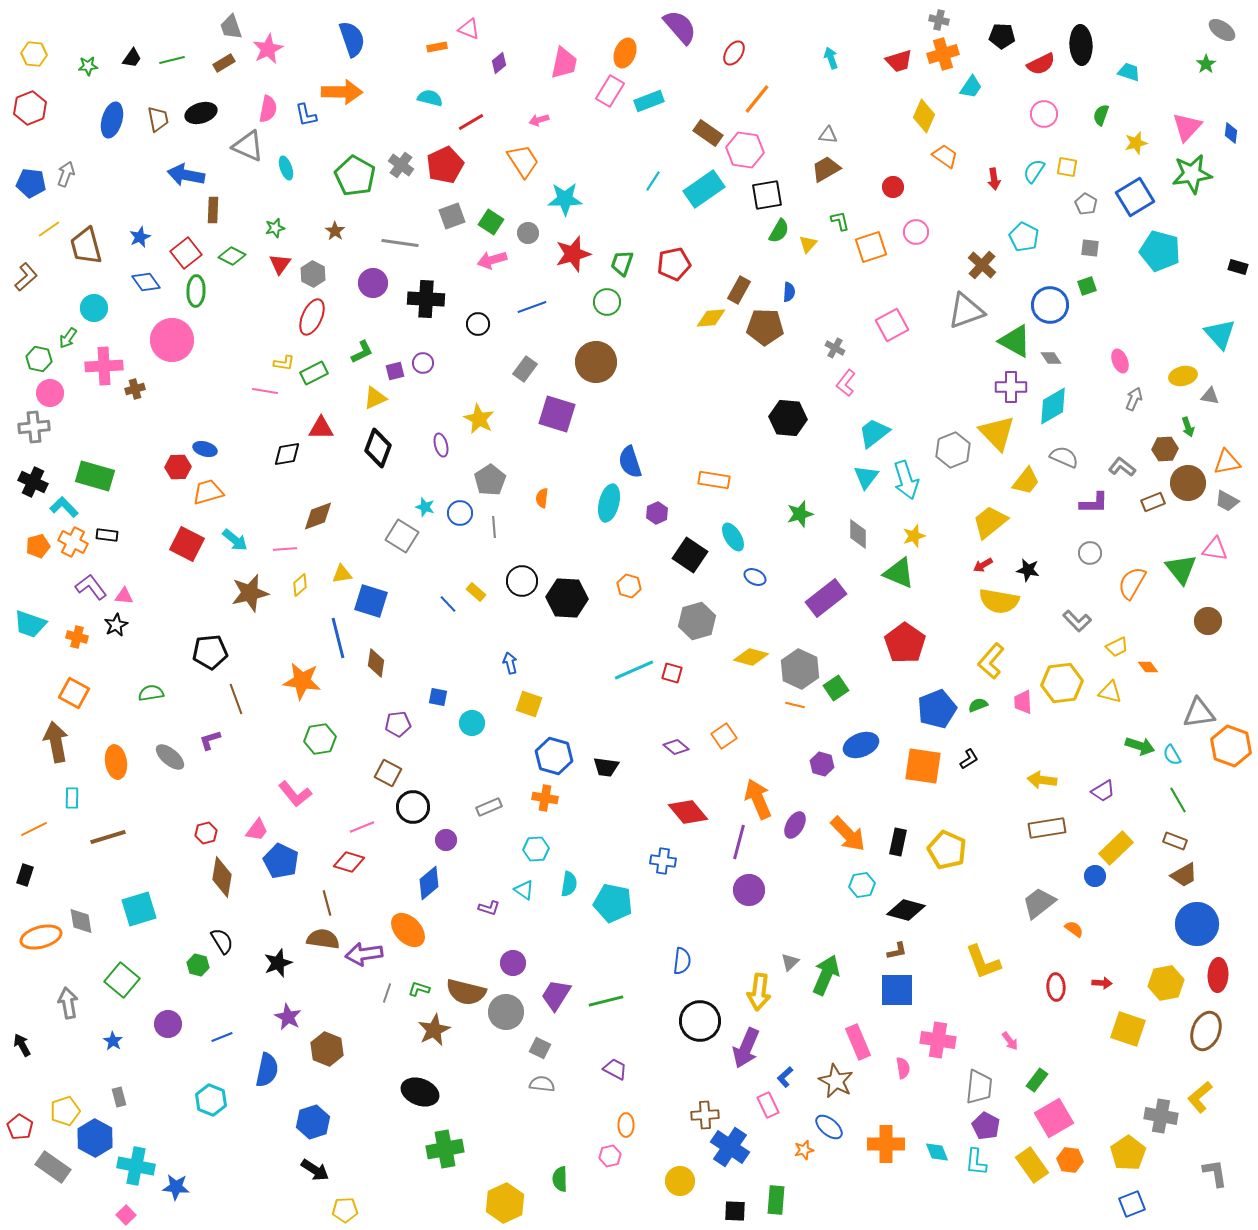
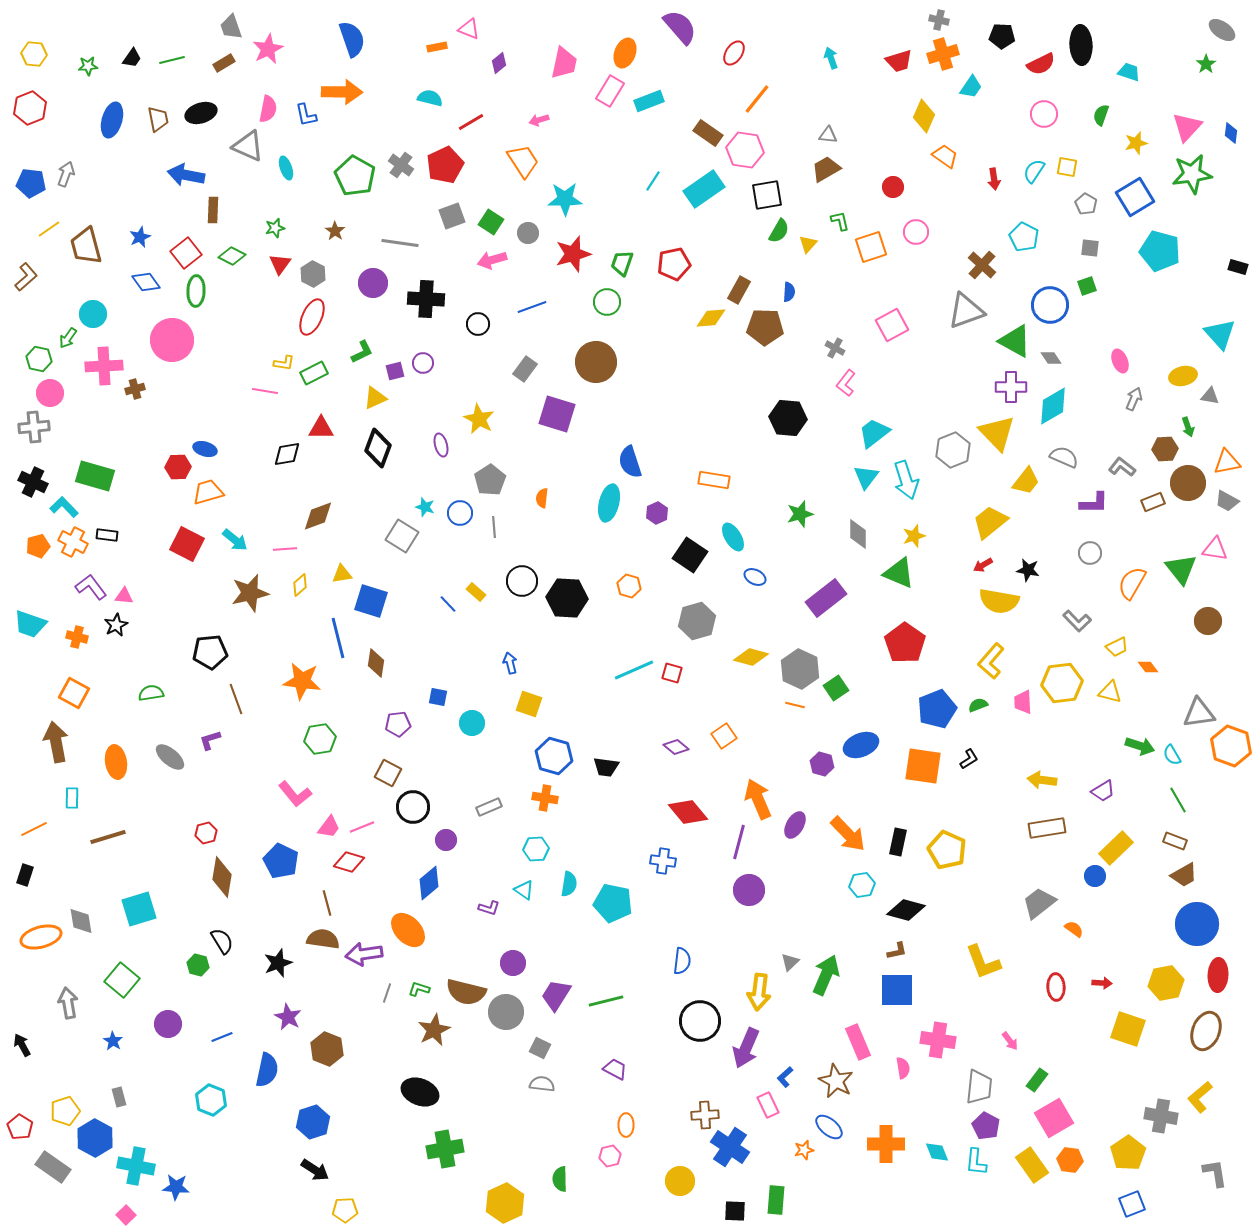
cyan circle at (94, 308): moved 1 px left, 6 px down
pink trapezoid at (257, 830): moved 72 px right, 3 px up
